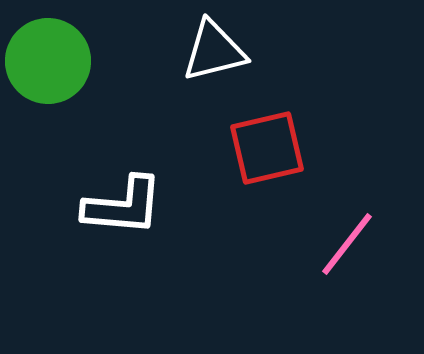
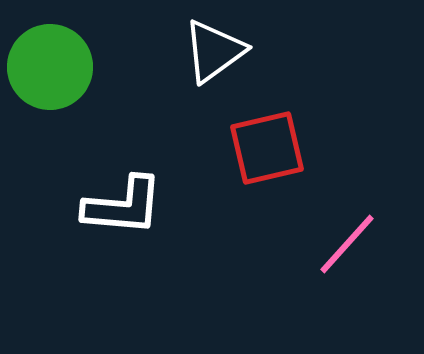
white triangle: rotated 22 degrees counterclockwise
green circle: moved 2 px right, 6 px down
pink line: rotated 4 degrees clockwise
